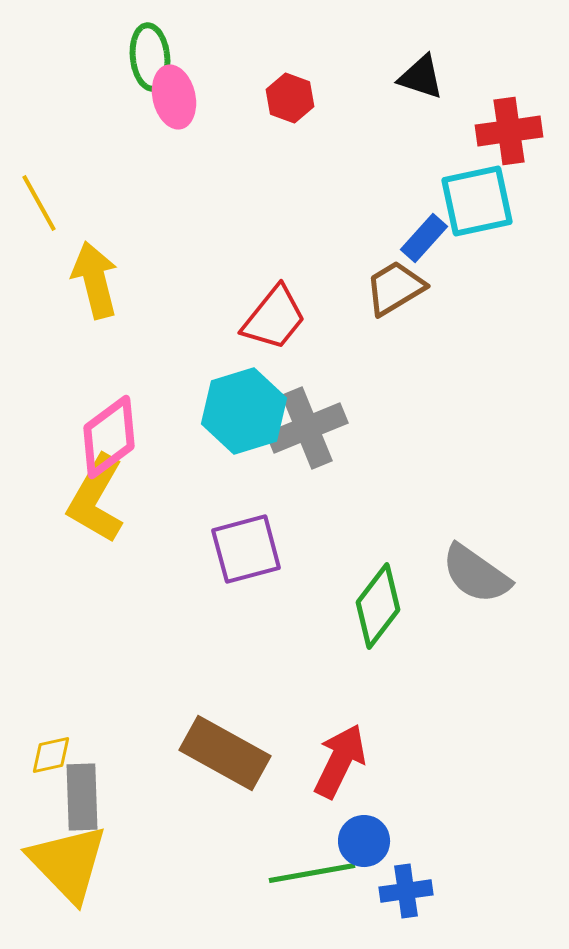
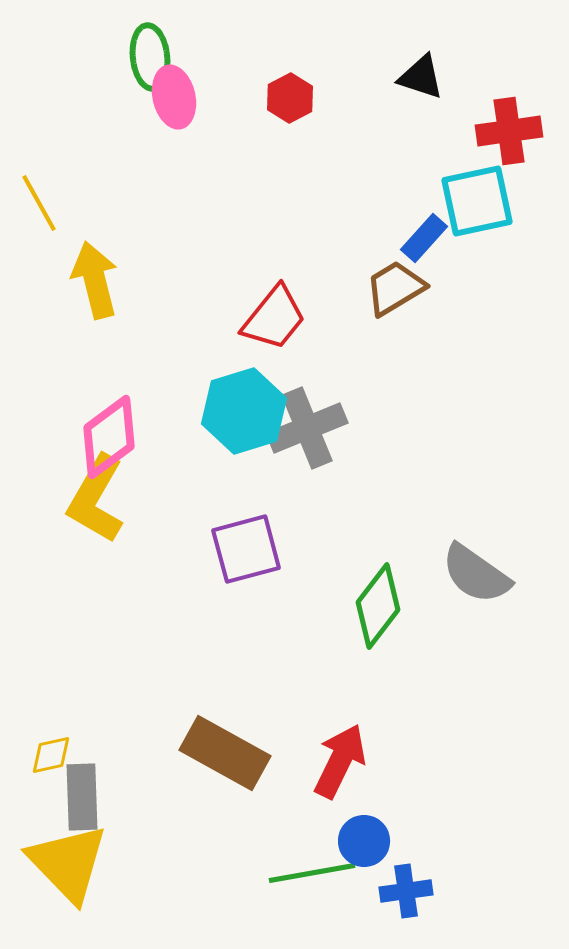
red hexagon: rotated 12 degrees clockwise
